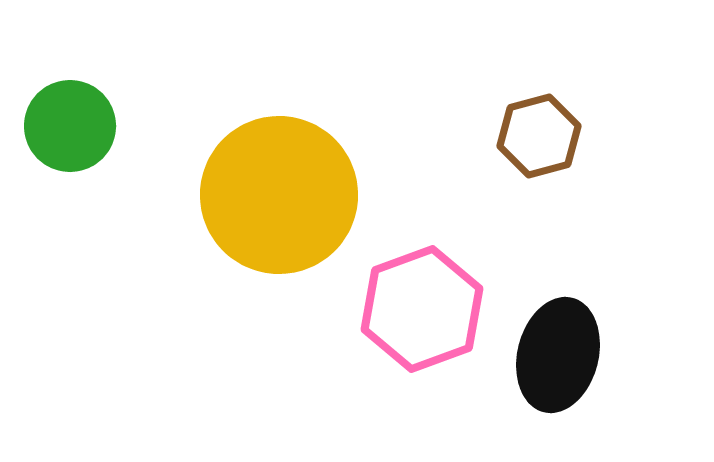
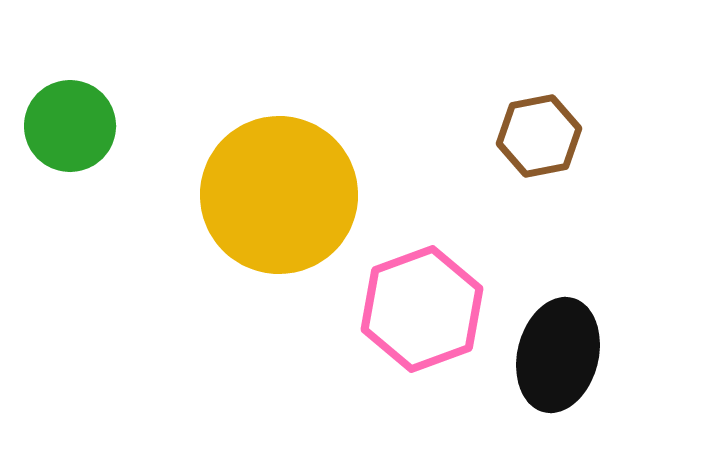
brown hexagon: rotated 4 degrees clockwise
